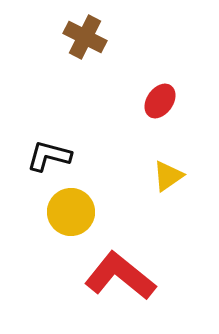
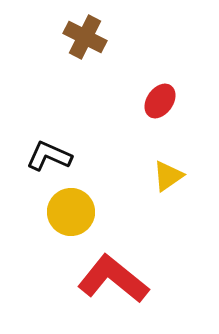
black L-shape: rotated 9 degrees clockwise
red L-shape: moved 7 px left, 3 px down
